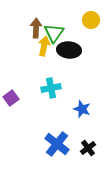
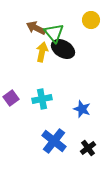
brown arrow: rotated 66 degrees counterclockwise
green triangle: rotated 15 degrees counterclockwise
yellow arrow: moved 2 px left, 6 px down
black ellipse: moved 6 px left, 1 px up; rotated 25 degrees clockwise
cyan cross: moved 9 px left, 11 px down
blue cross: moved 3 px left, 3 px up
